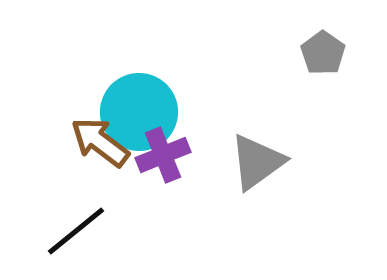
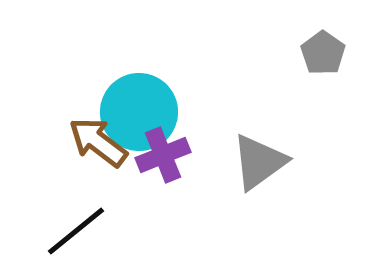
brown arrow: moved 2 px left
gray triangle: moved 2 px right
